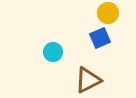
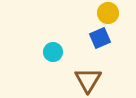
brown triangle: rotated 32 degrees counterclockwise
